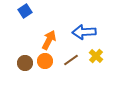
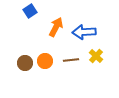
blue square: moved 5 px right
orange arrow: moved 7 px right, 13 px up
brown line: rotated 28 degrees clockwise
